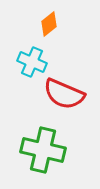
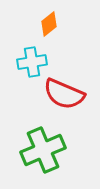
cyan cross: rotated 32 degrees counterclockwise
green cross: rotated 36 degrees counterclockwise
